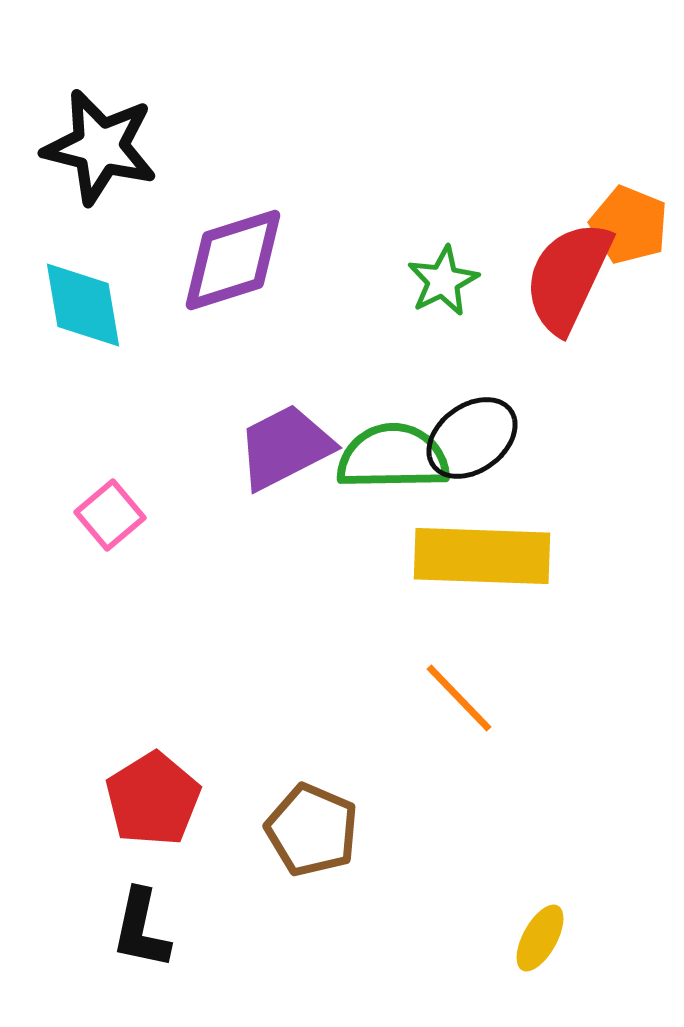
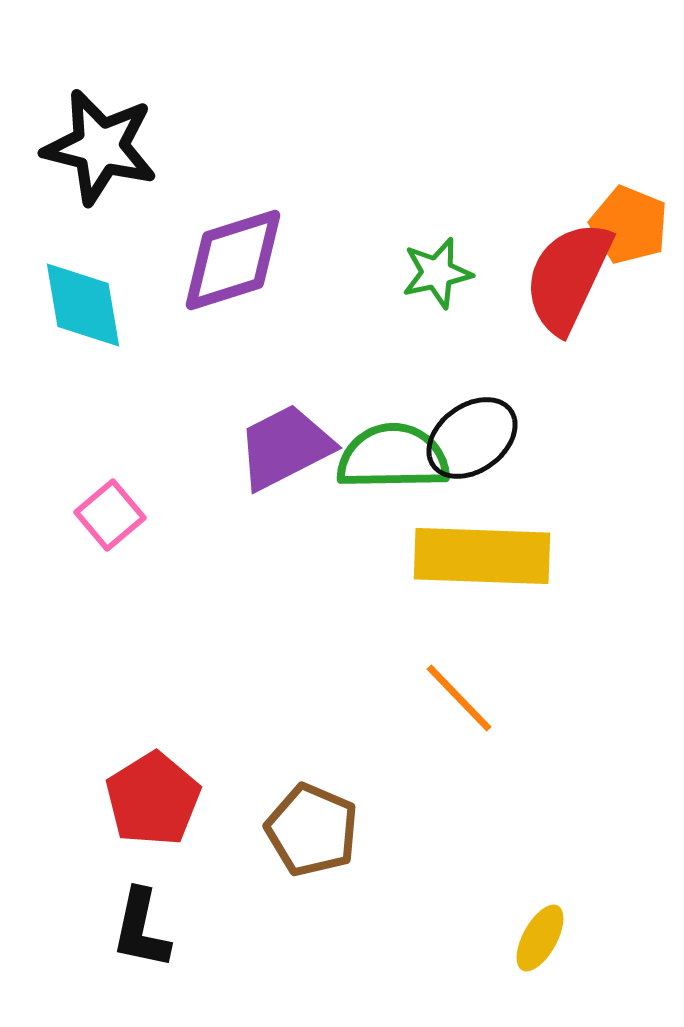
green star: moved 6 px left, 8 px up; rotated 14 degrees clockwise
